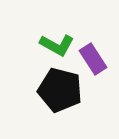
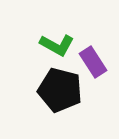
purple rectangle: moved 3 px down
